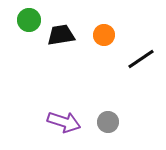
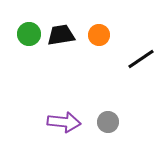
green circle: moved 14 px down
orange circle: moved 5 px left
purple arrow: rotated 12 degrees counterclockwise
